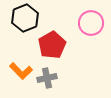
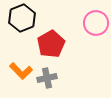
black hexagon: moved 3 px left
pink circle: moved 5 px right
red pentagon: moved 1 px left, 1 px up
